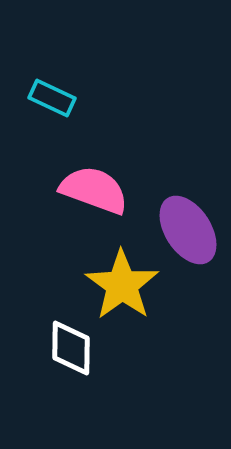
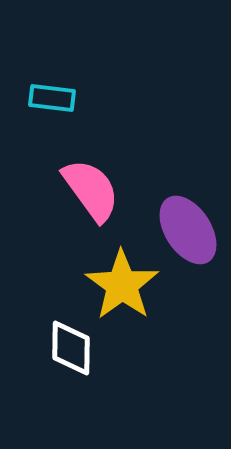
cyan rectangle: rotated 18 degrees counterclockwise
pink semicircle: moved 3 px left; rotated 34 degrees clockwise
